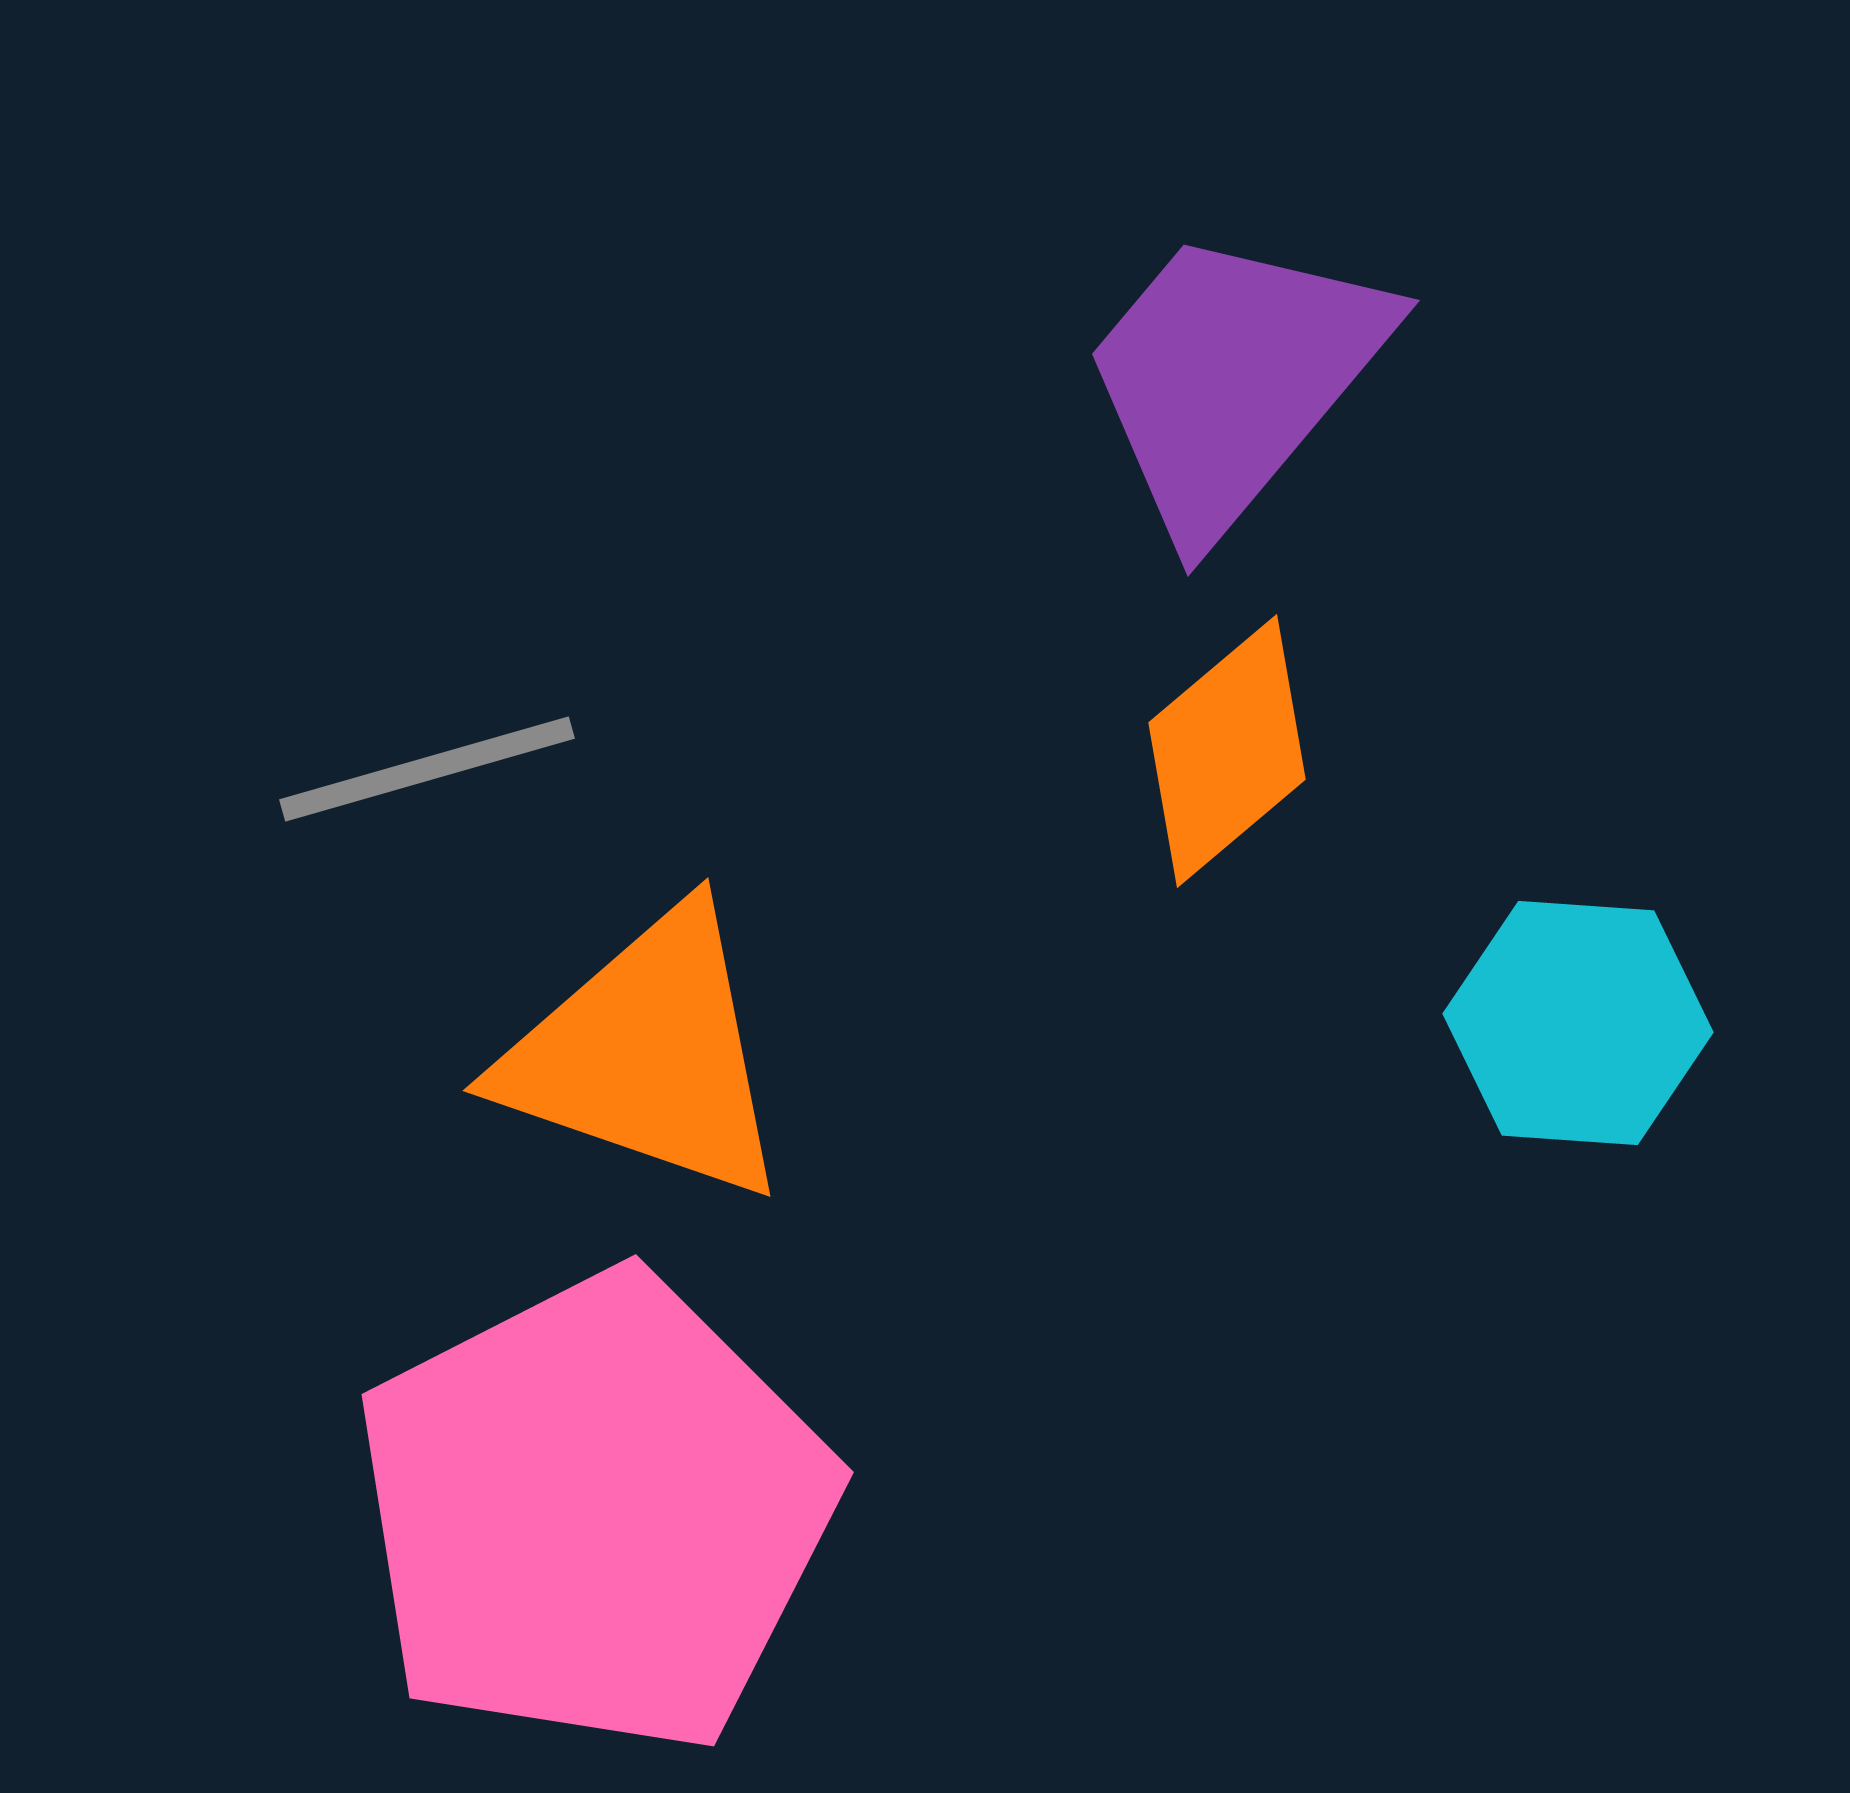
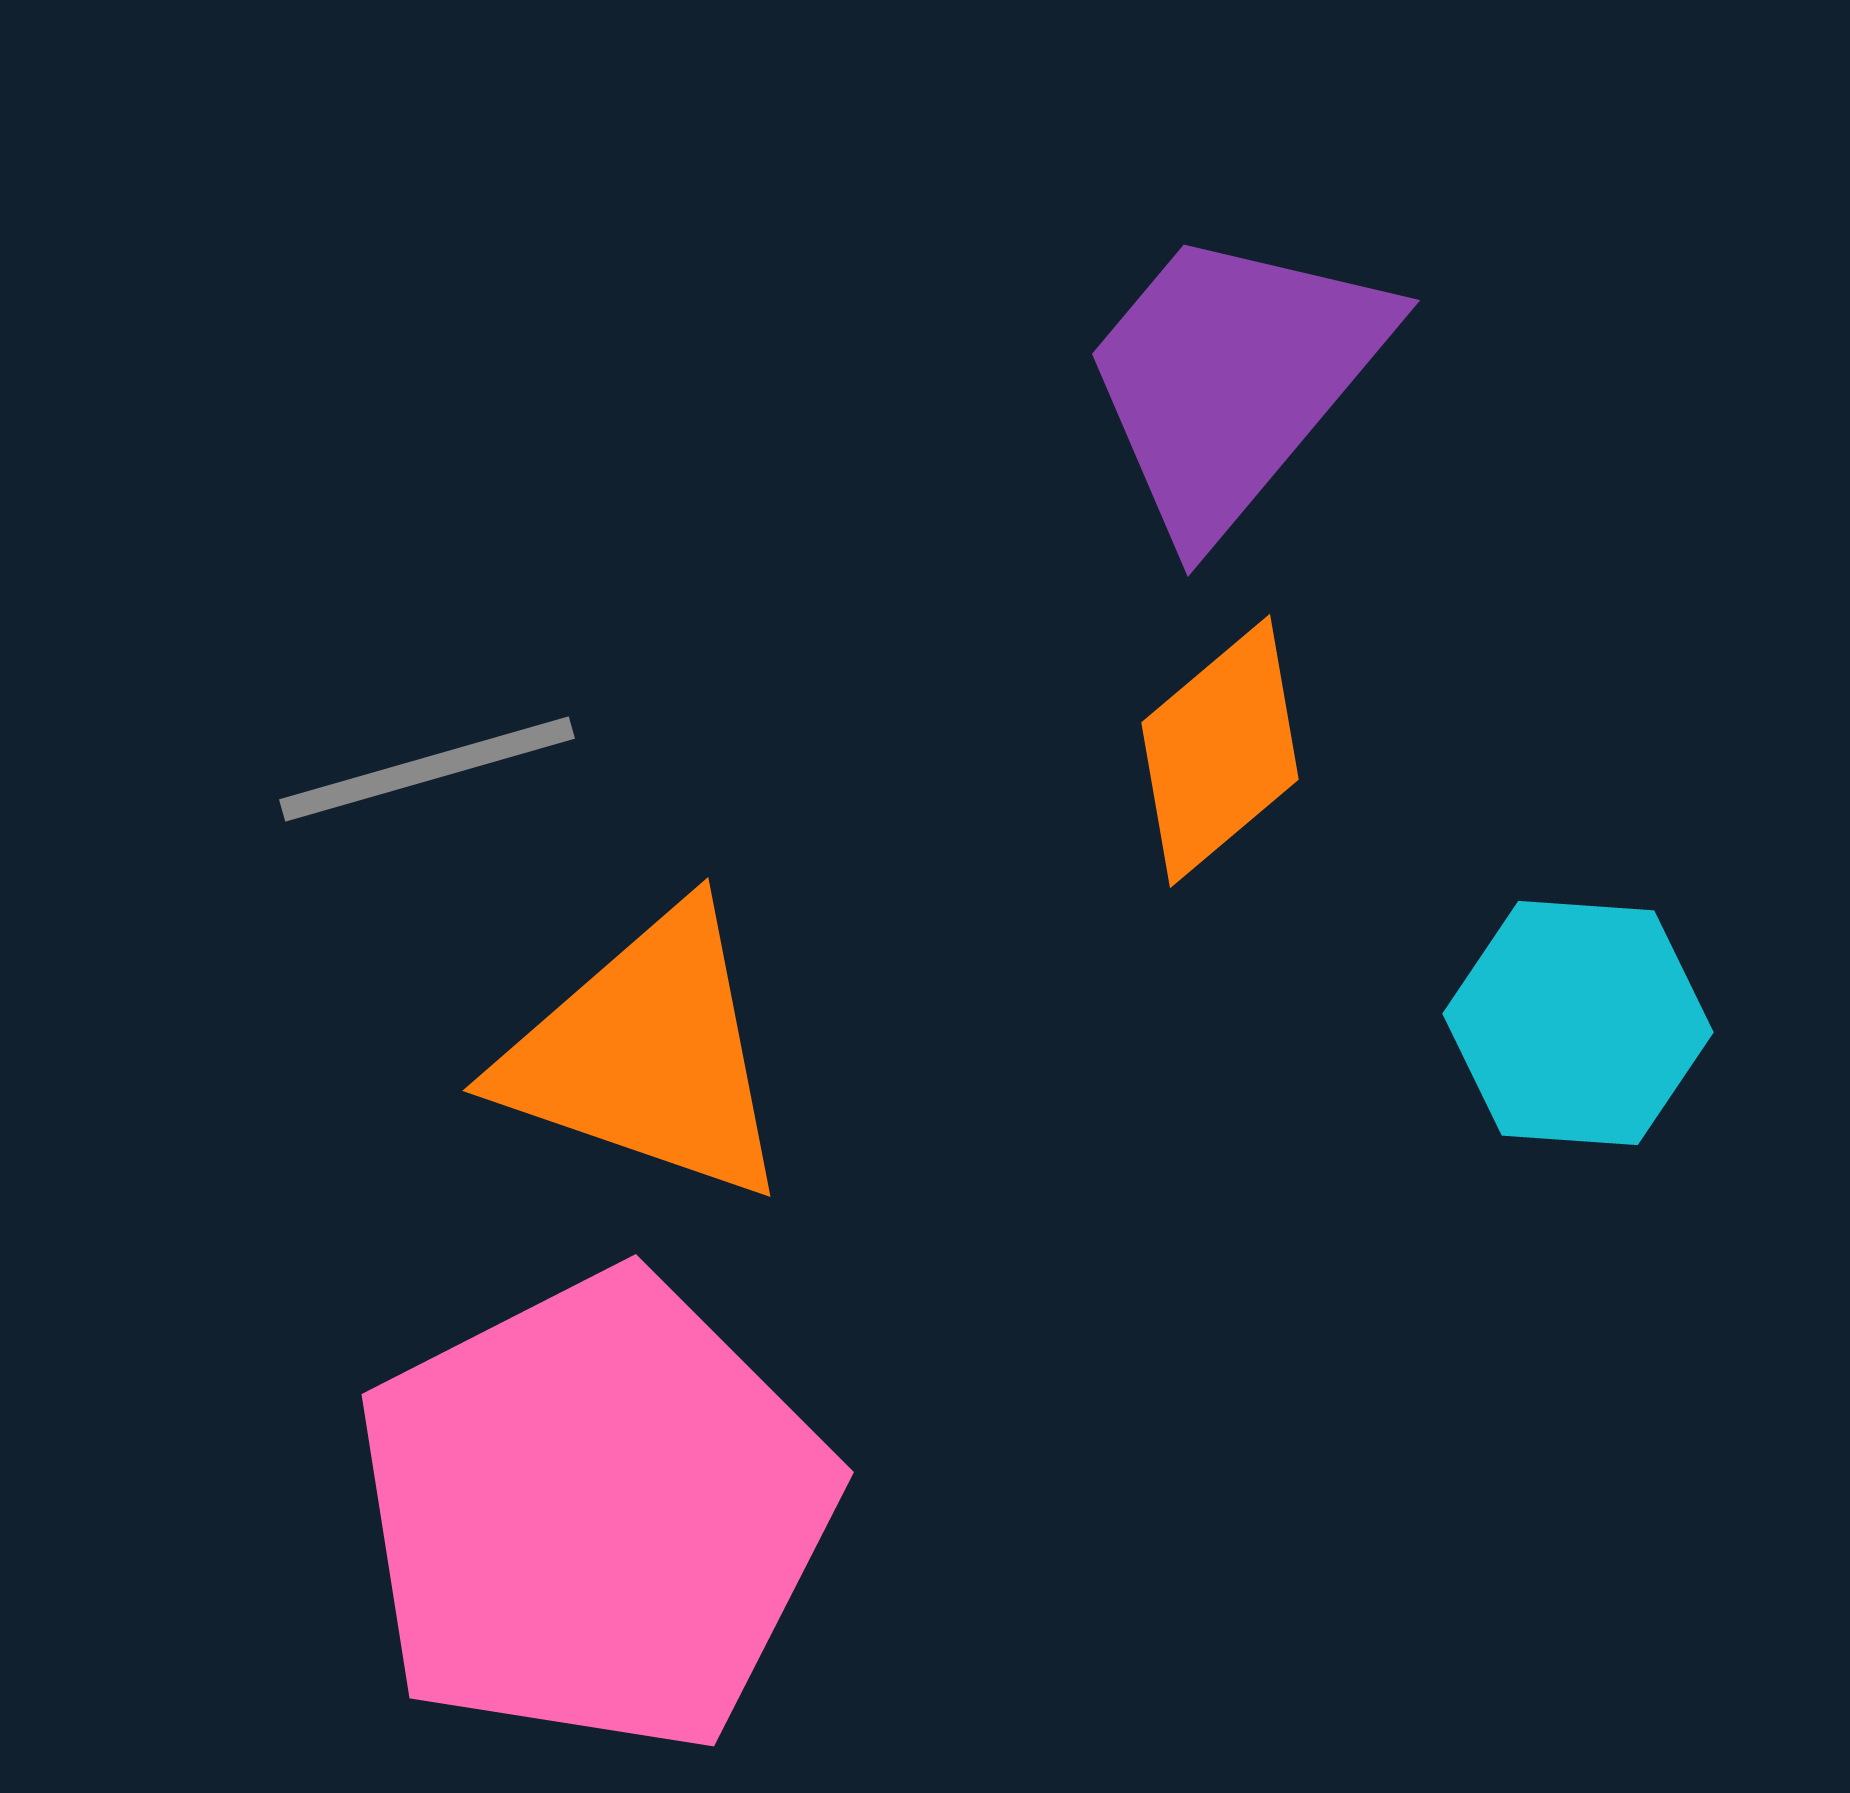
orange diamond: moved 7 px left
